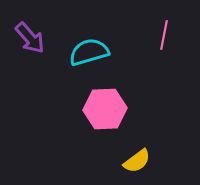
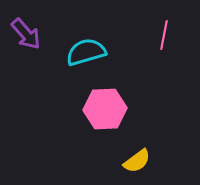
purple arrow: moved 4 px left, 4 px up
cyan semicircle: moved 3 px left
